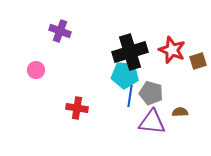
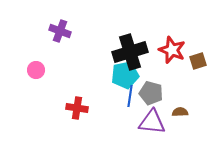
cyan pentagon: rotated 16 degrees counterclockwise
